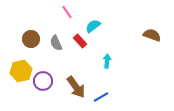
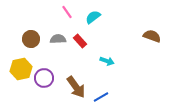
cyan semicircle: moved 9 px up
brown semicircle: moved 1 px down
gray semicircle: moved 2 px right, 4 px up; rotated 112 degrees clockwise
cyan arrow: rotated 104 degrees clockwise
yellow hexagon: moved 2 px up
purple circle: moved 1 px right, 3 px up
